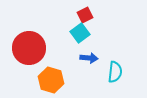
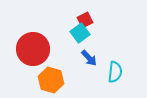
red square: moved 5 px down
red circle: moved 4 px right, 1 px down
blue arrow: rotated 42 degrees clockwise
